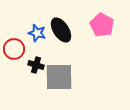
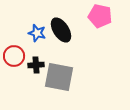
pink pentagon: moved 2 px left, 9 px up; rotated 15 degrees counterclockwise
red circle: moved 7 px down
black cross: rotated 21 degrees counterclockwise
gray square: rotated 12 degrees clockwise
